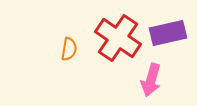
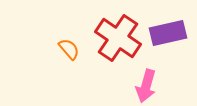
orange semicircle: rotated 50 degrees counterclockwise
pink arrow: moved 5 px left, 6 px down
